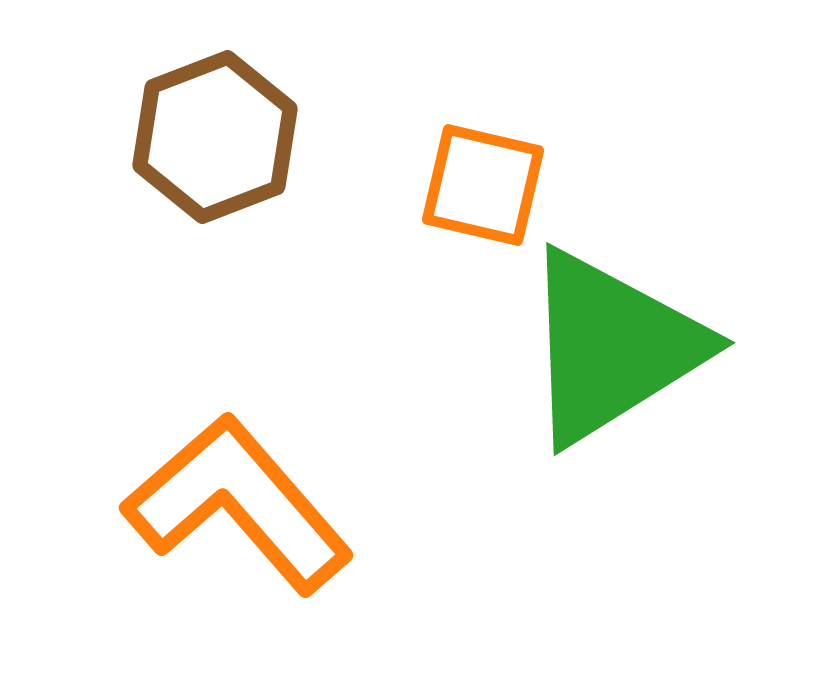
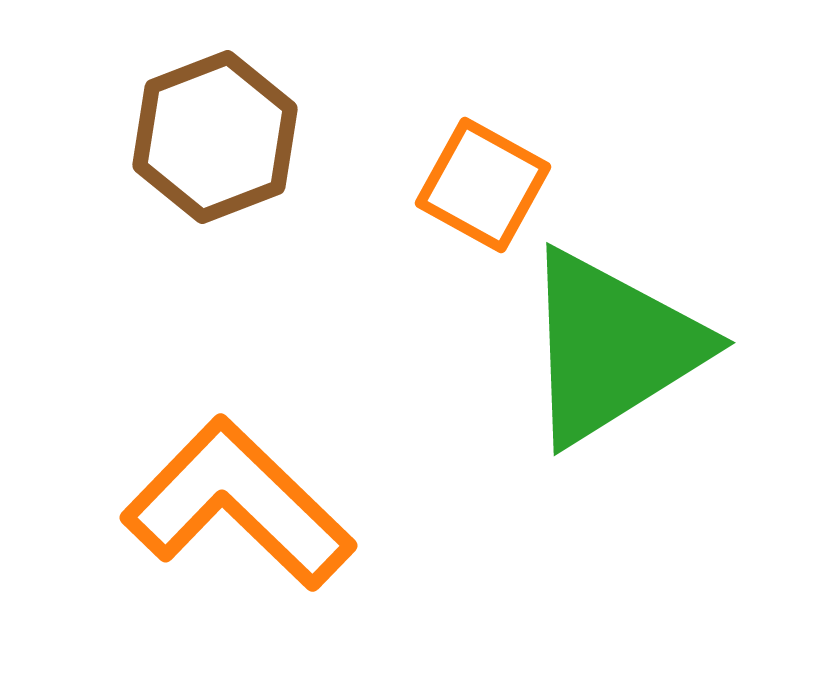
orange square: rotated 16 degrees clockwise
orange L-shape: rotated 5 degrees counterclockwise
